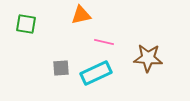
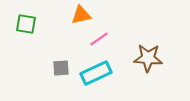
pink line: moved 5 px left, 3 px up; rotated 48 degrees counterclockwise
